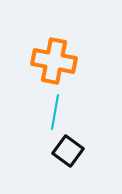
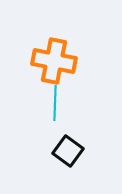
cyan line: moved 9 px up; rotated 8 degrees counterclockwise
